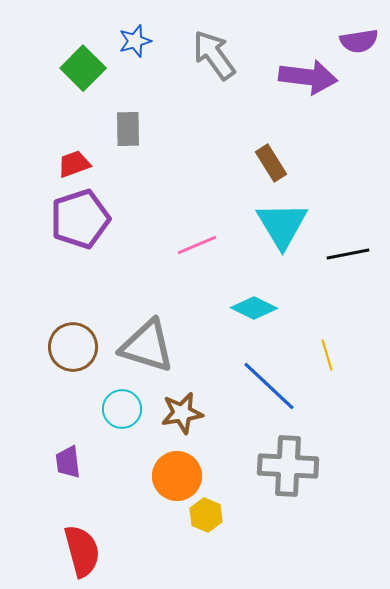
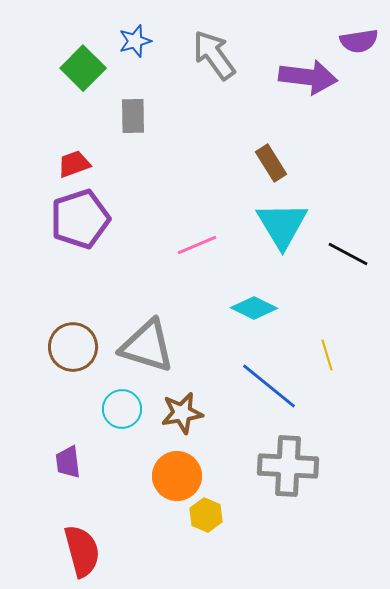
gray rectangle: moved 5 px right, 13 px up
black line: rotated 39 degrees clockwise
blue line: rotated 4 degrees counterclockwise
